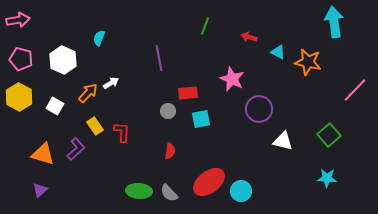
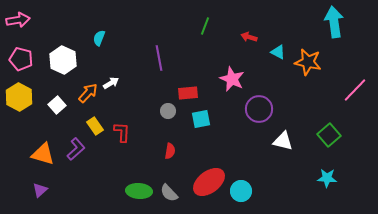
white square: moved 2 px right, 1 px up; rotated 18 degrees clockwise
